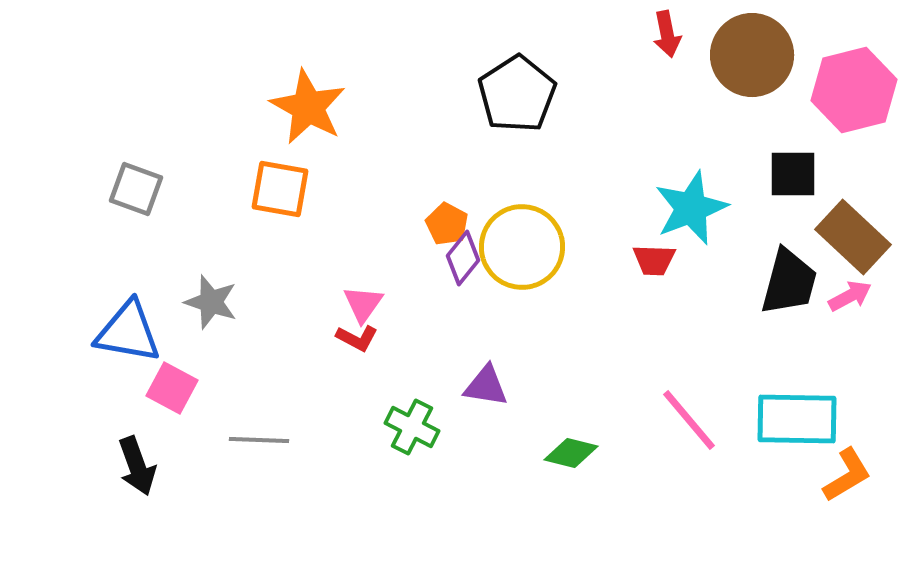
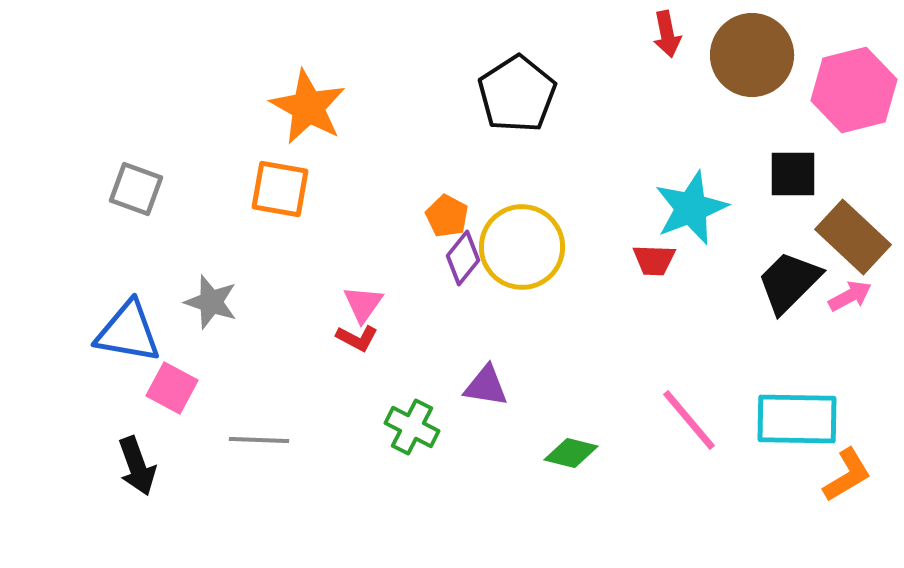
orange pentagon: moved 8 px up
black trapezoid: rotated 150 degrees counterclockwise
